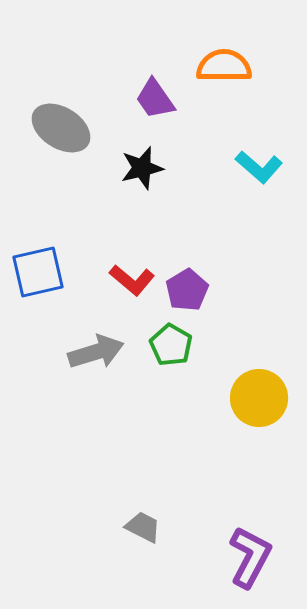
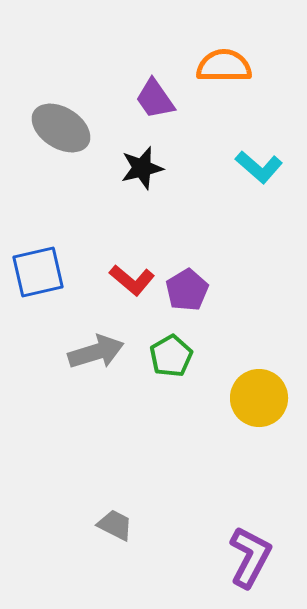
green pentagon: moved 11 px down; rotated 12 degrees clockwise
gray trapezoid: moved 28 px left, 2 px up
